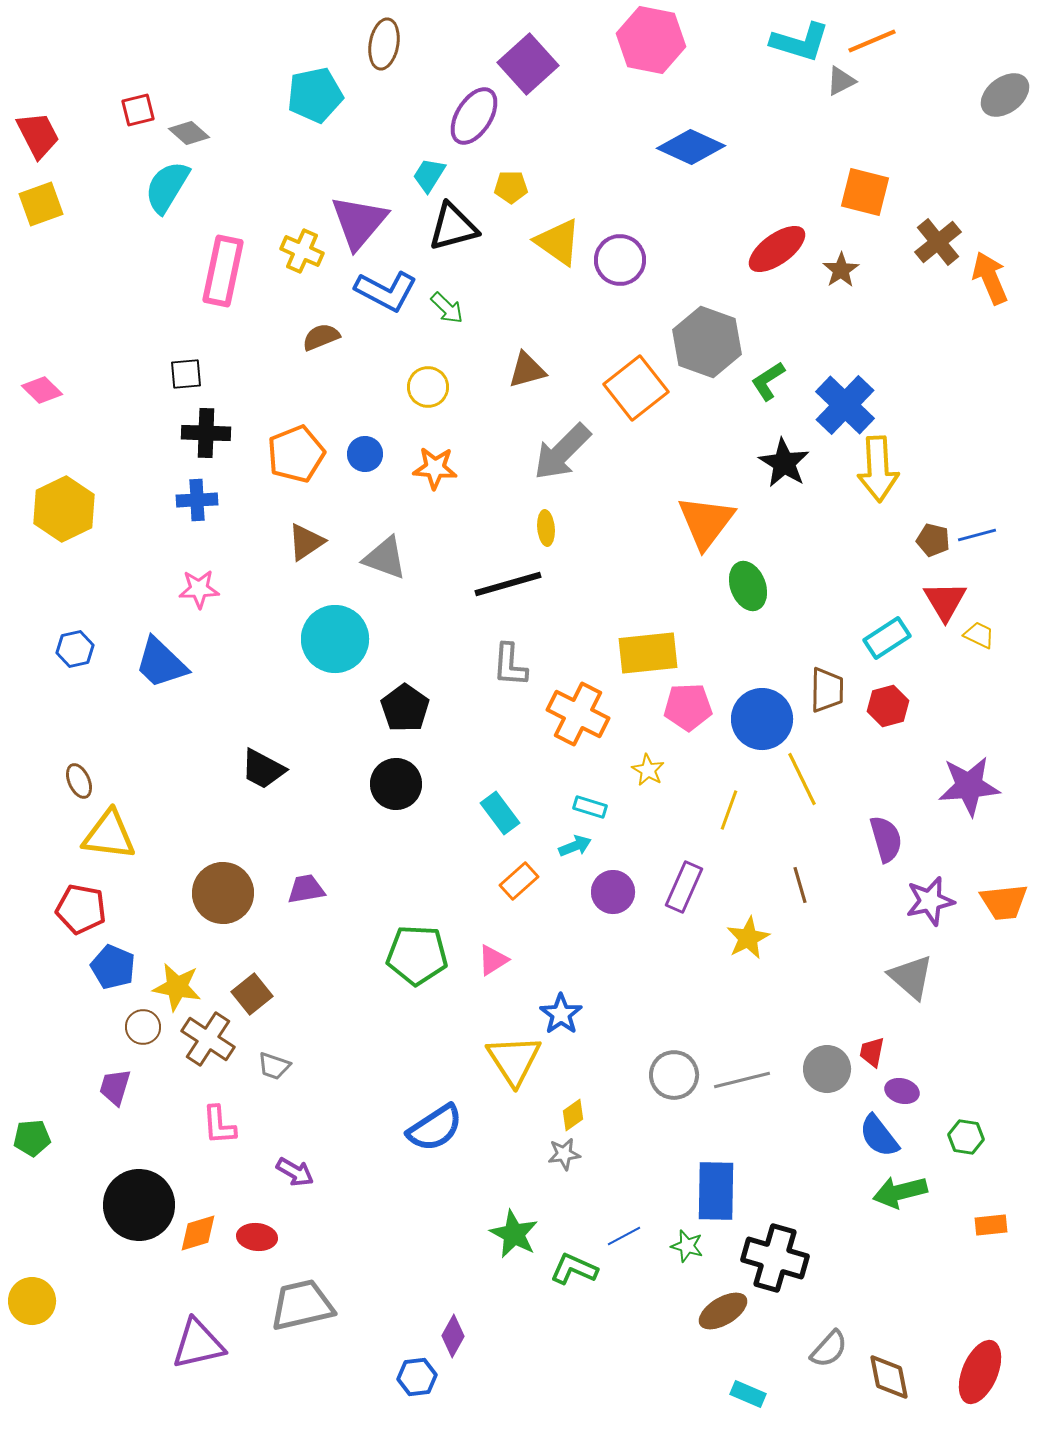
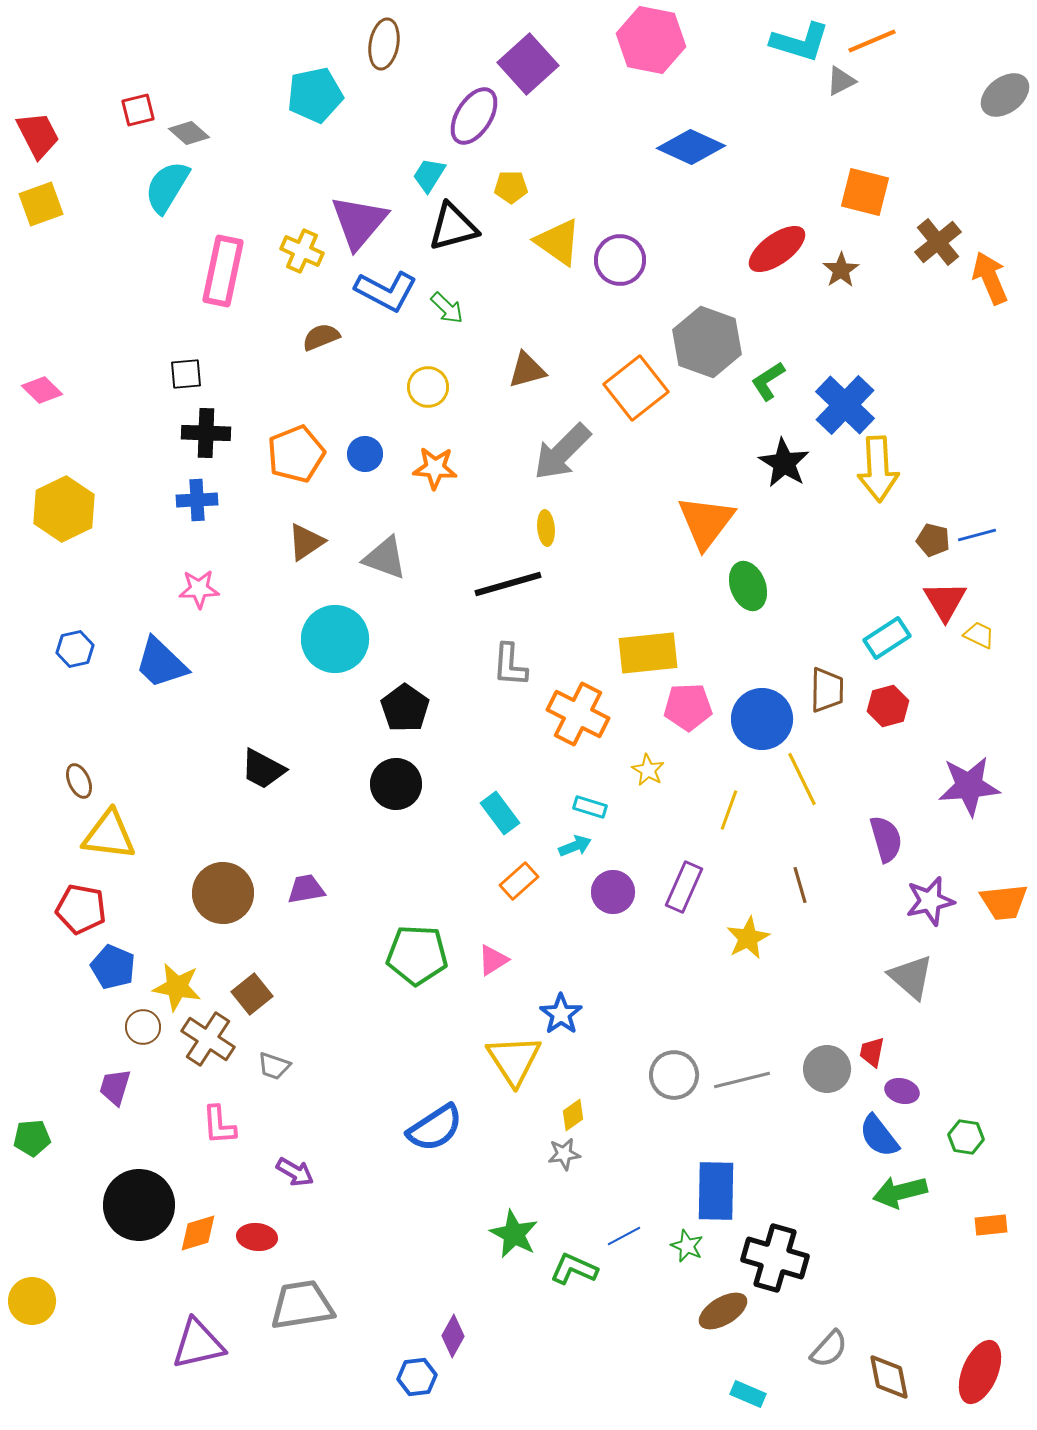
green star at (687, 1246): rotated 8 degrees clockwise
gray trapezoid at (302, 1305): rotated 4 degrees clockwise
